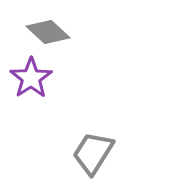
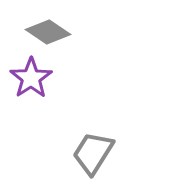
gray diamond: rotated 9 degrees counterclockwise
